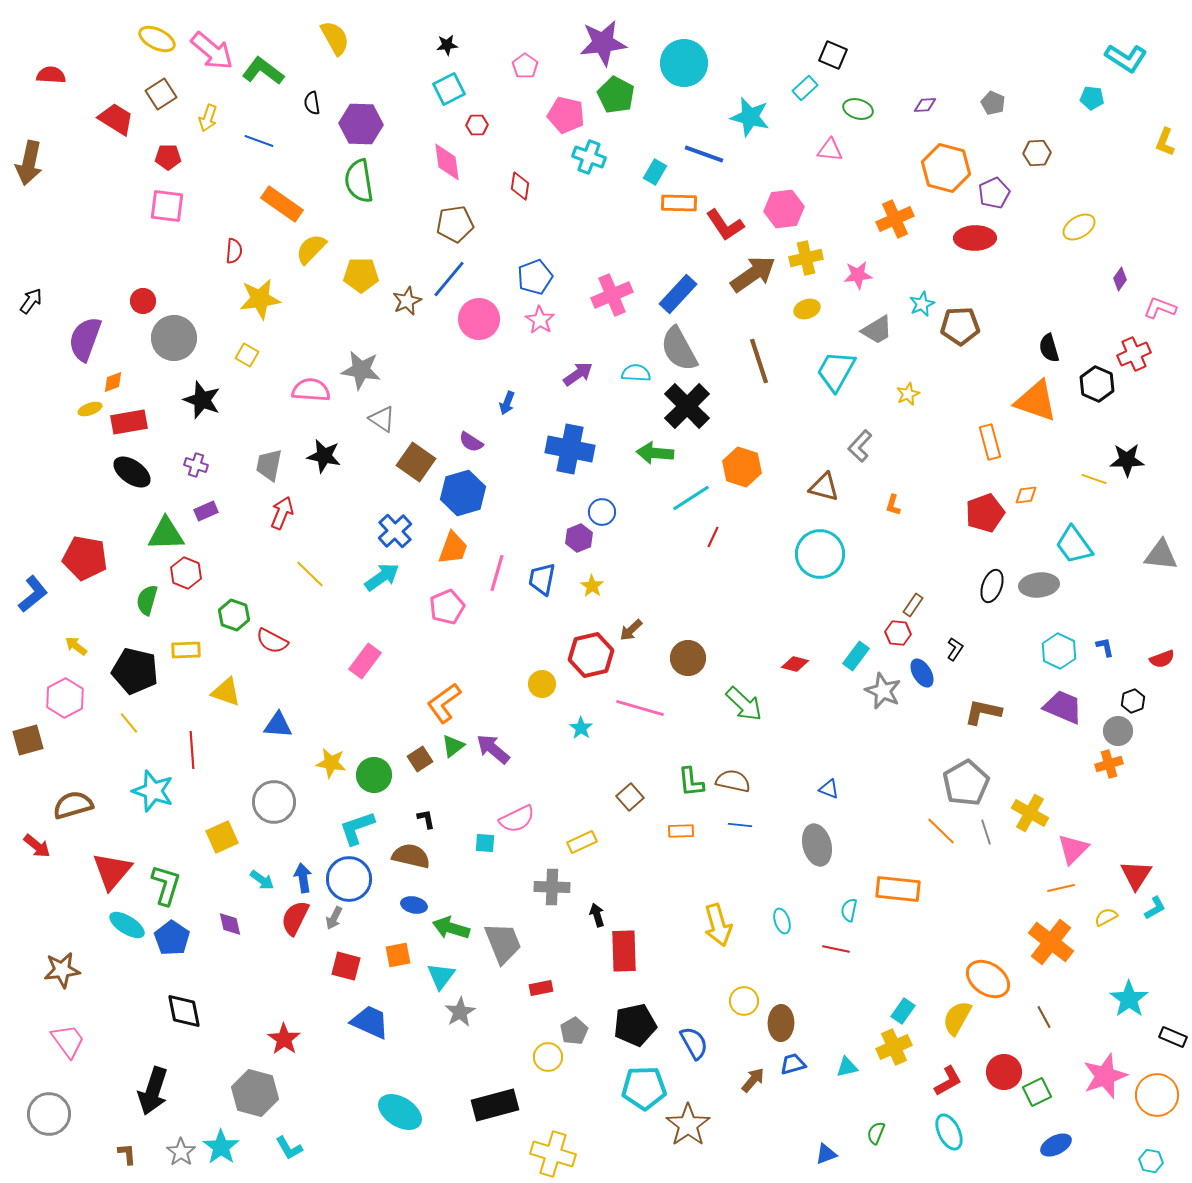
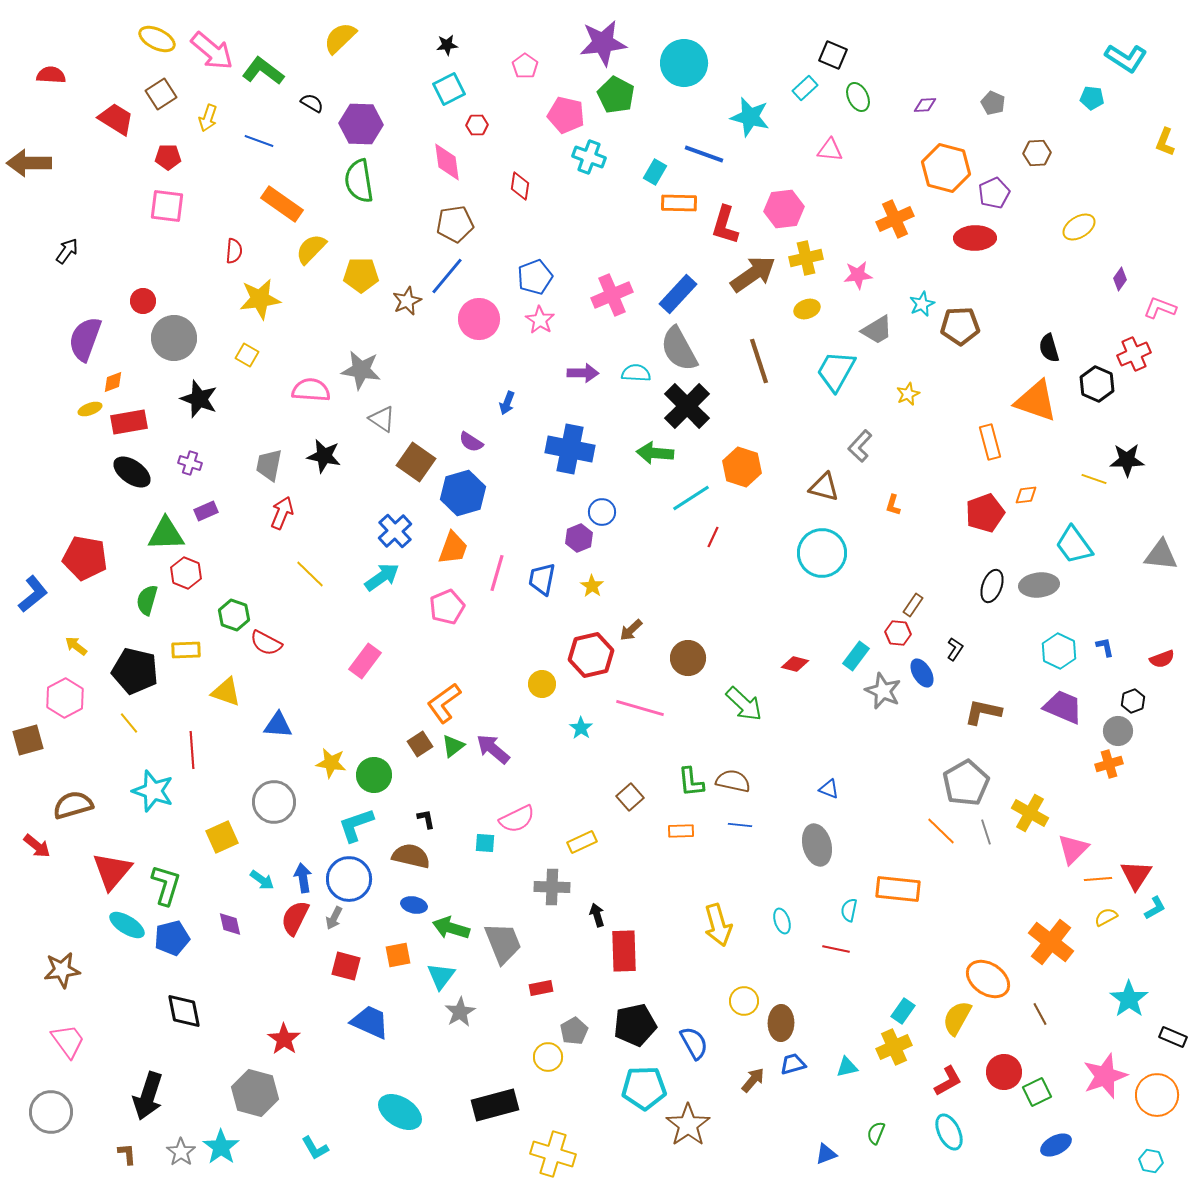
yellow semicircle at (335, 38): moved 5 px right; rotated 105 degrees counterclockwise
black semicircle at (312, 103): rotated 130 degrees clockwise
green ellipse at (858, 109): moved 12 px up; rotated 48 degrees clockwise
brown arrow at (29, 163): rotated 78 degrees clockwise
red L-shape at (725, 225): rotated 51 degrees clockwise
blue line at (449, 279): moved 2 px left, 3 px up
black arrow at (31, 301): moved 36 px right, 50 px up
purple arrow at (578, 374): moved 5 px right, 1 px up; rotated 36 degrees clockwise
black star at (202, 400): moved 3 px left, 1 px up
purple cross at (196, 465): moved 6 px left, 2 px up
cyan circle at (820, 554): moved 2 px right, 1 px up
red semicircle at (272, 641): moved 6 px left, 2 px down
brown square at (420, 759): moved 15 px up
cyan L-shape at (357, 828): moved 1 px left, 3 px up
orange line at (1061, 888): moved 37 px right, 9 px up; rotated 8 degrees clockwise
blue pentagon at (172, 938): rotated 24 degrees clockwise
brown line at (1044, 1017): moved 4 px left, 3 px up
black arrow at (153, 1091): moved 5 px left, 5 px down
gray circle at (49, 1114): moved 2 px right, 2 px up
cyan L-shape at (289, 1148): moved 26 px right
